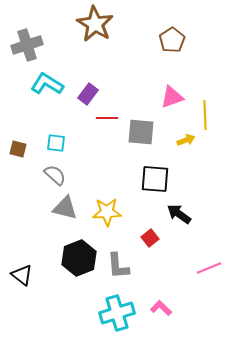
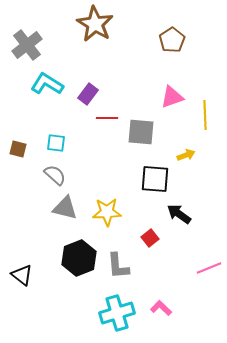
gray cross: rotated 20 degrees counterclockwise
yellow arrow: moved 15 px down
